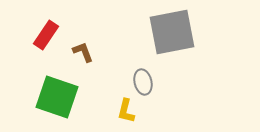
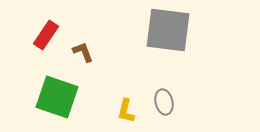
gray square: moved 4 px left, 2 px up; rotated 18 degrees clockwise
gray ellipse: moved 21 px right, 20 px down
